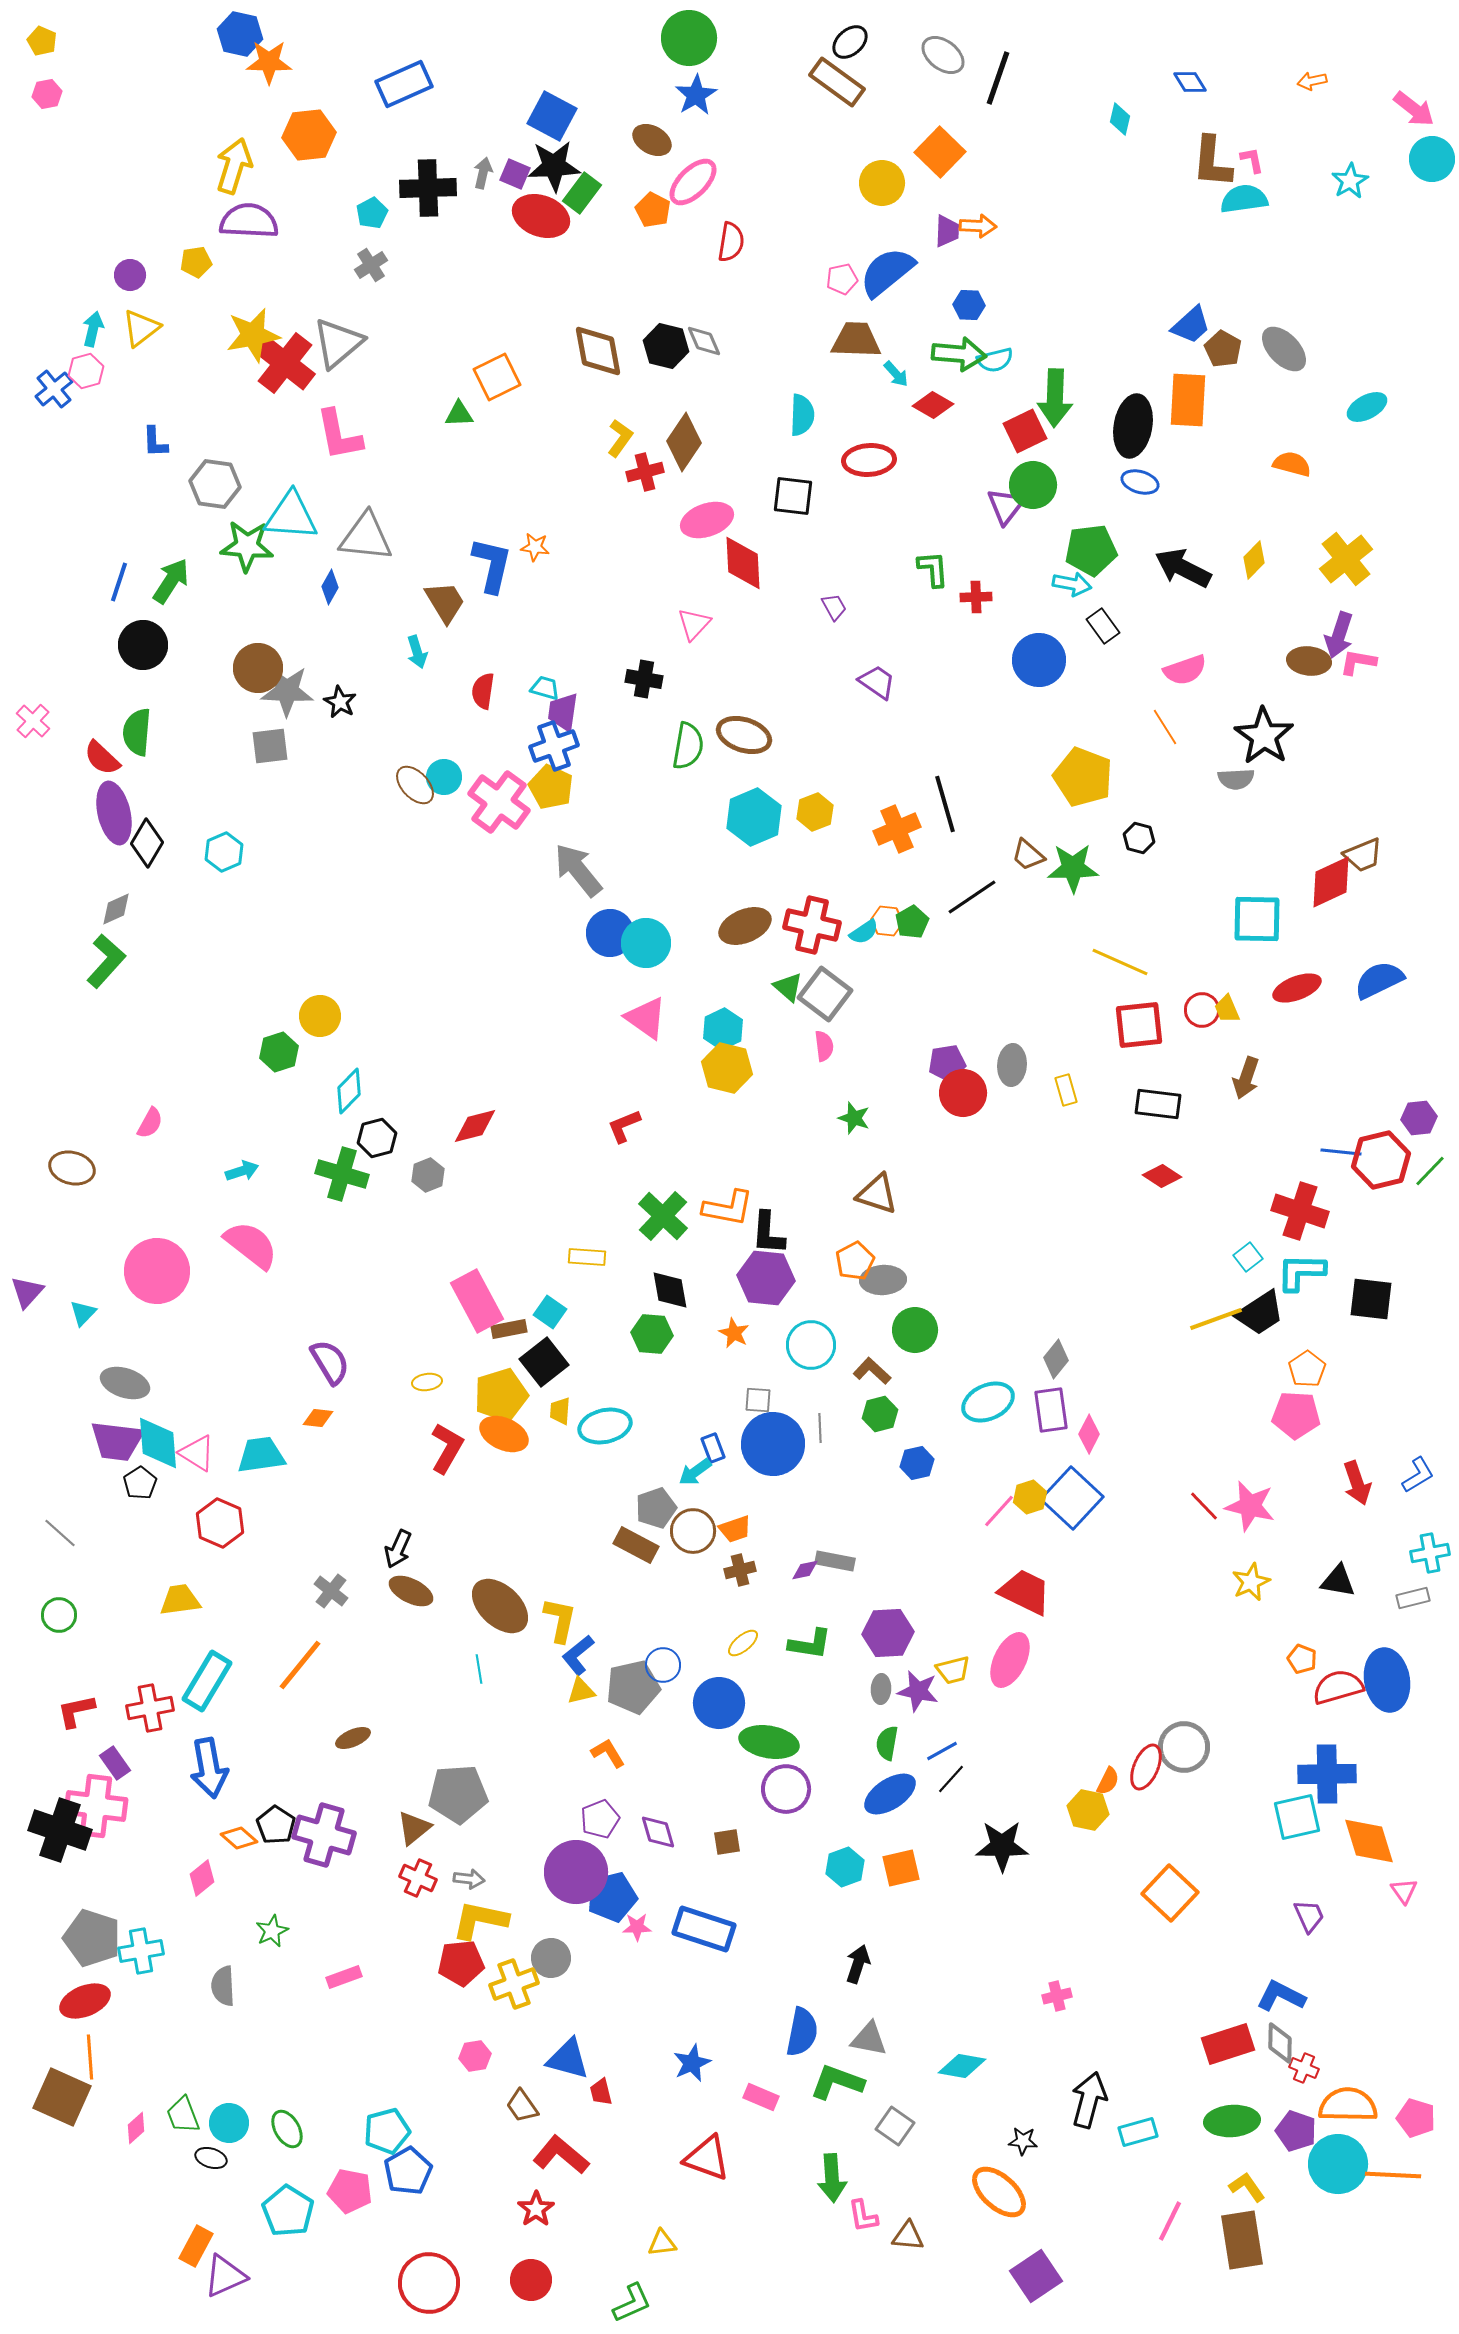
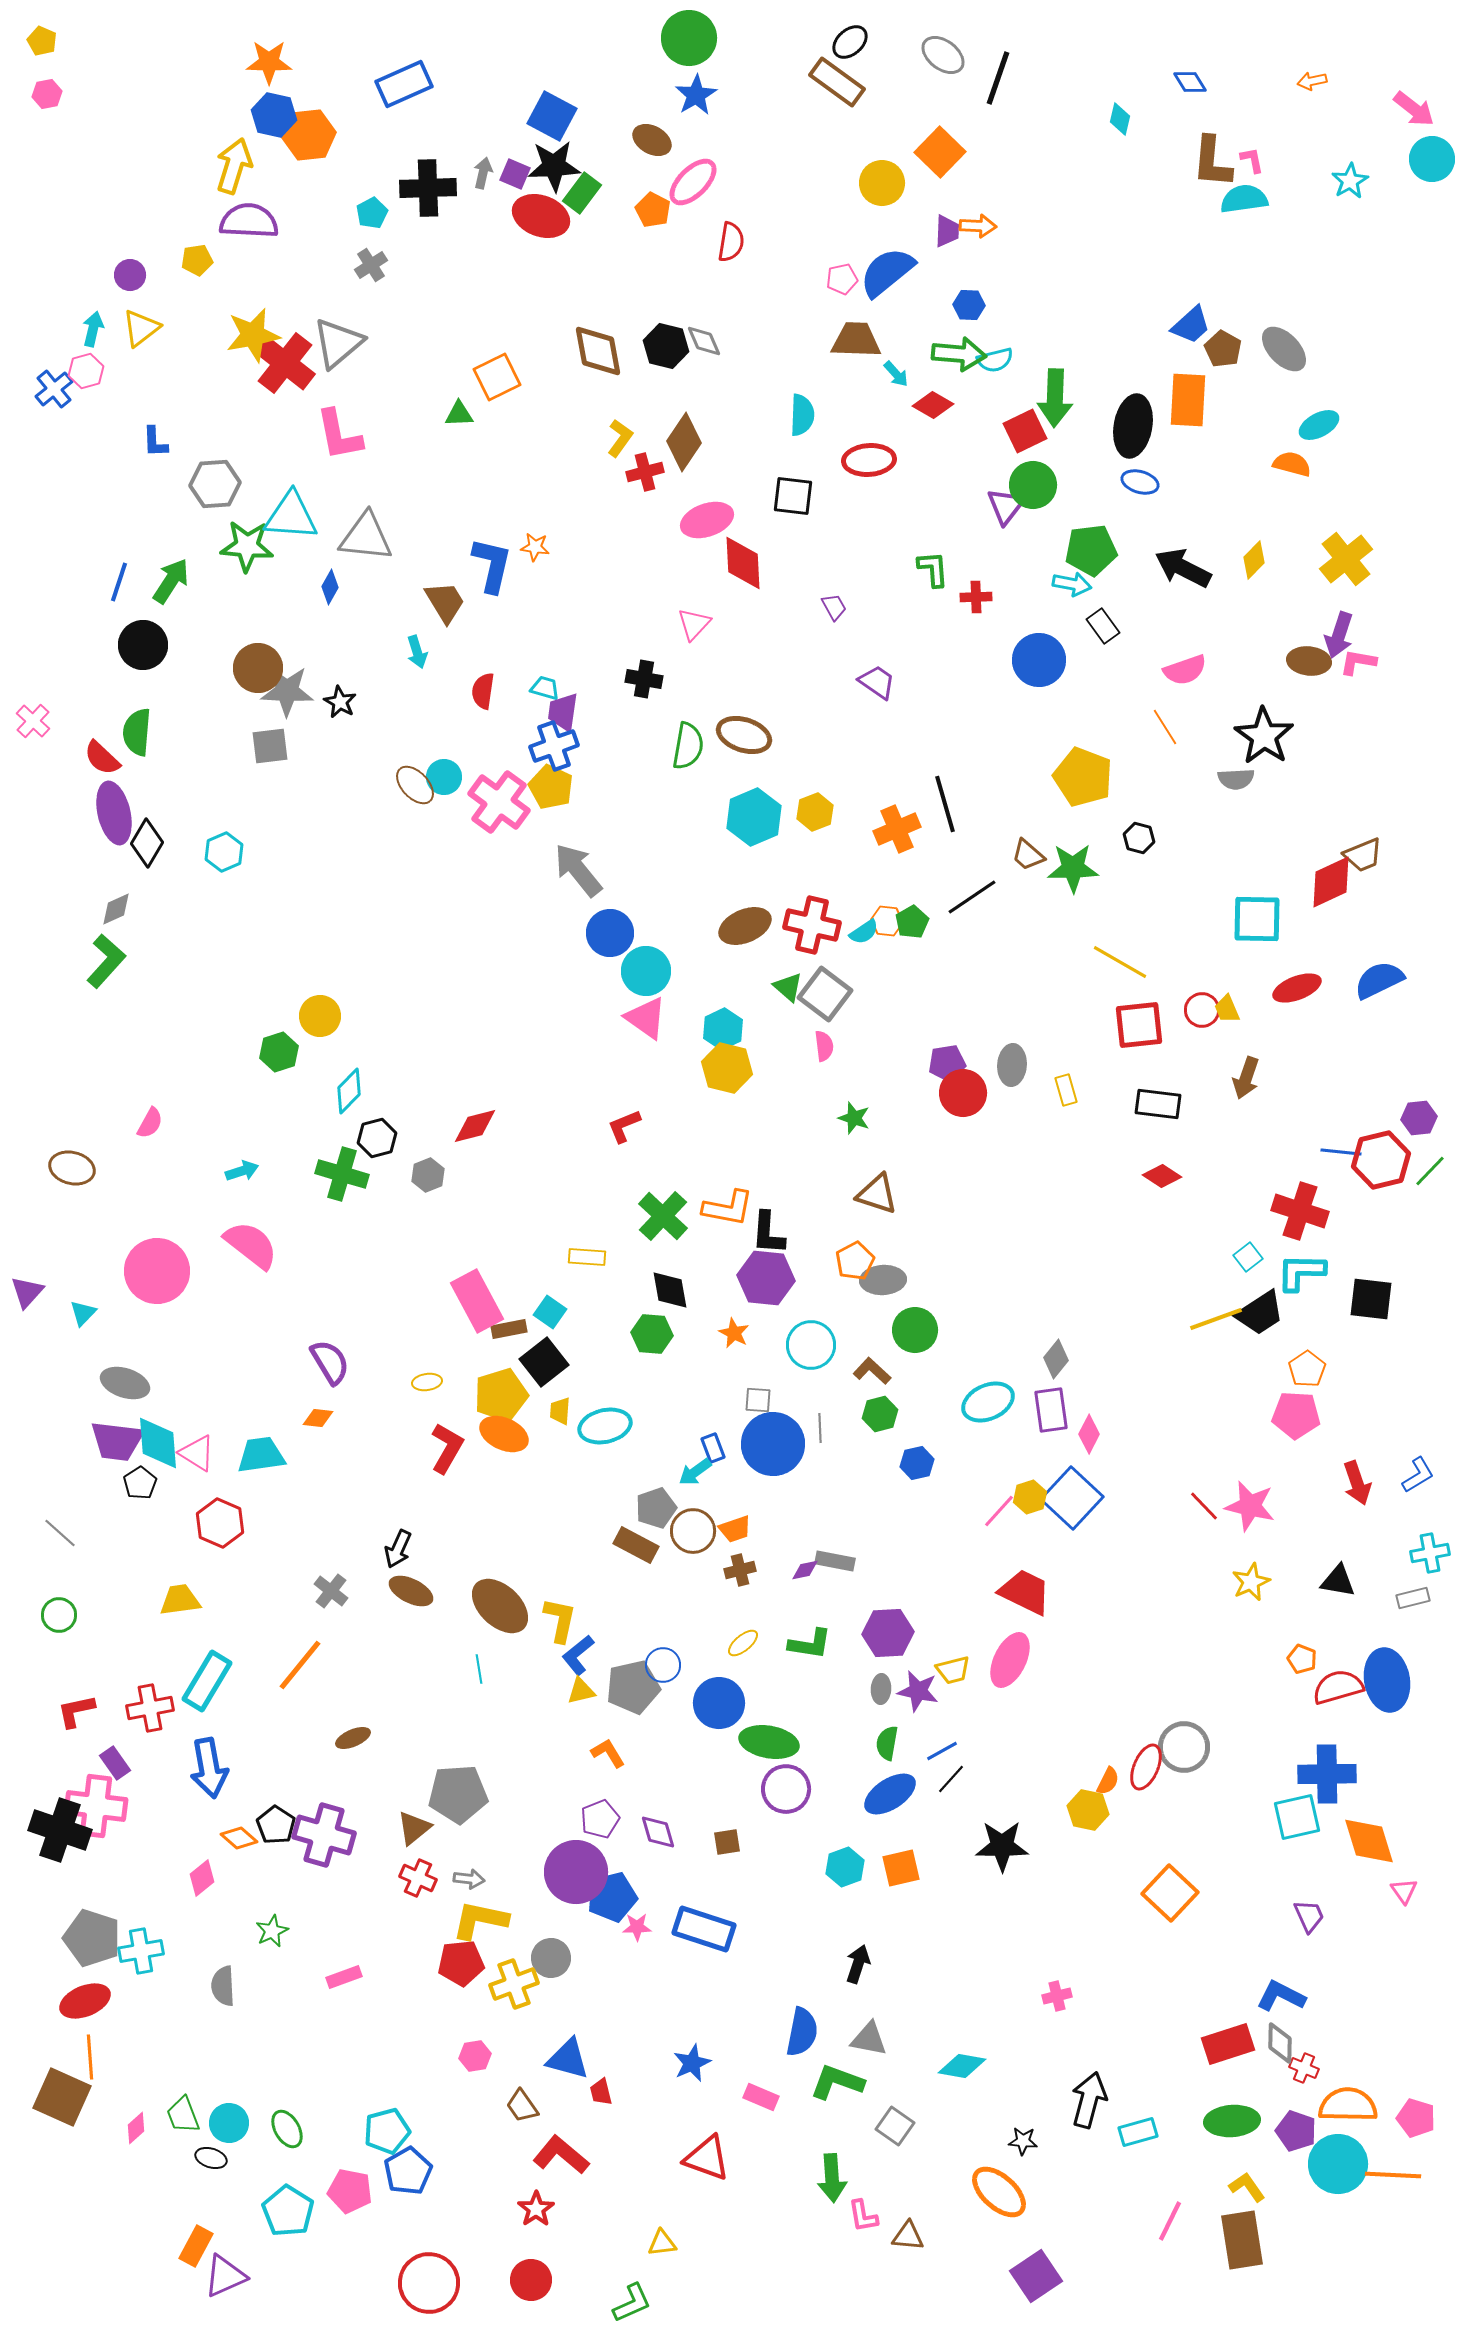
blue hexagon at (240, 34): moved 34 px right, 81 px down
yellow pentagon at (196, 262): moved 1 px right, 2 px up
cyan ellipse at (1367, 407): moved 48 px left, 18 px down
gray hexagon at (215, 484): rotated 12 degrees counterclockwise
cyan circle at (646, 943): moved 28 px down
yellow line at (1120, 962): rotated 6 degrees clockwise
